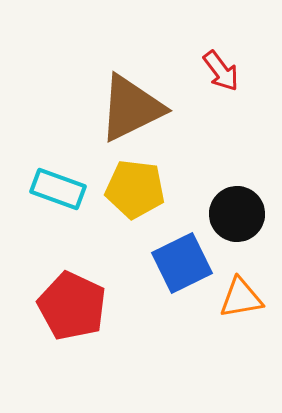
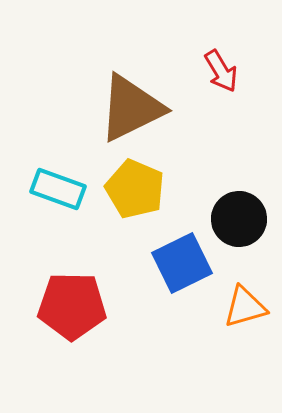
red arrow: rotated 6 degrees clockwise
yellow pentagon: rotated 16 degrees clockwise
black circle: moved 2 px right, 5 px down
orange triangle: moved 4 px right, 9 px down; rotated 6 degrees counterclockwise
red pentagon: rotated 24 degrees counterclockwise
